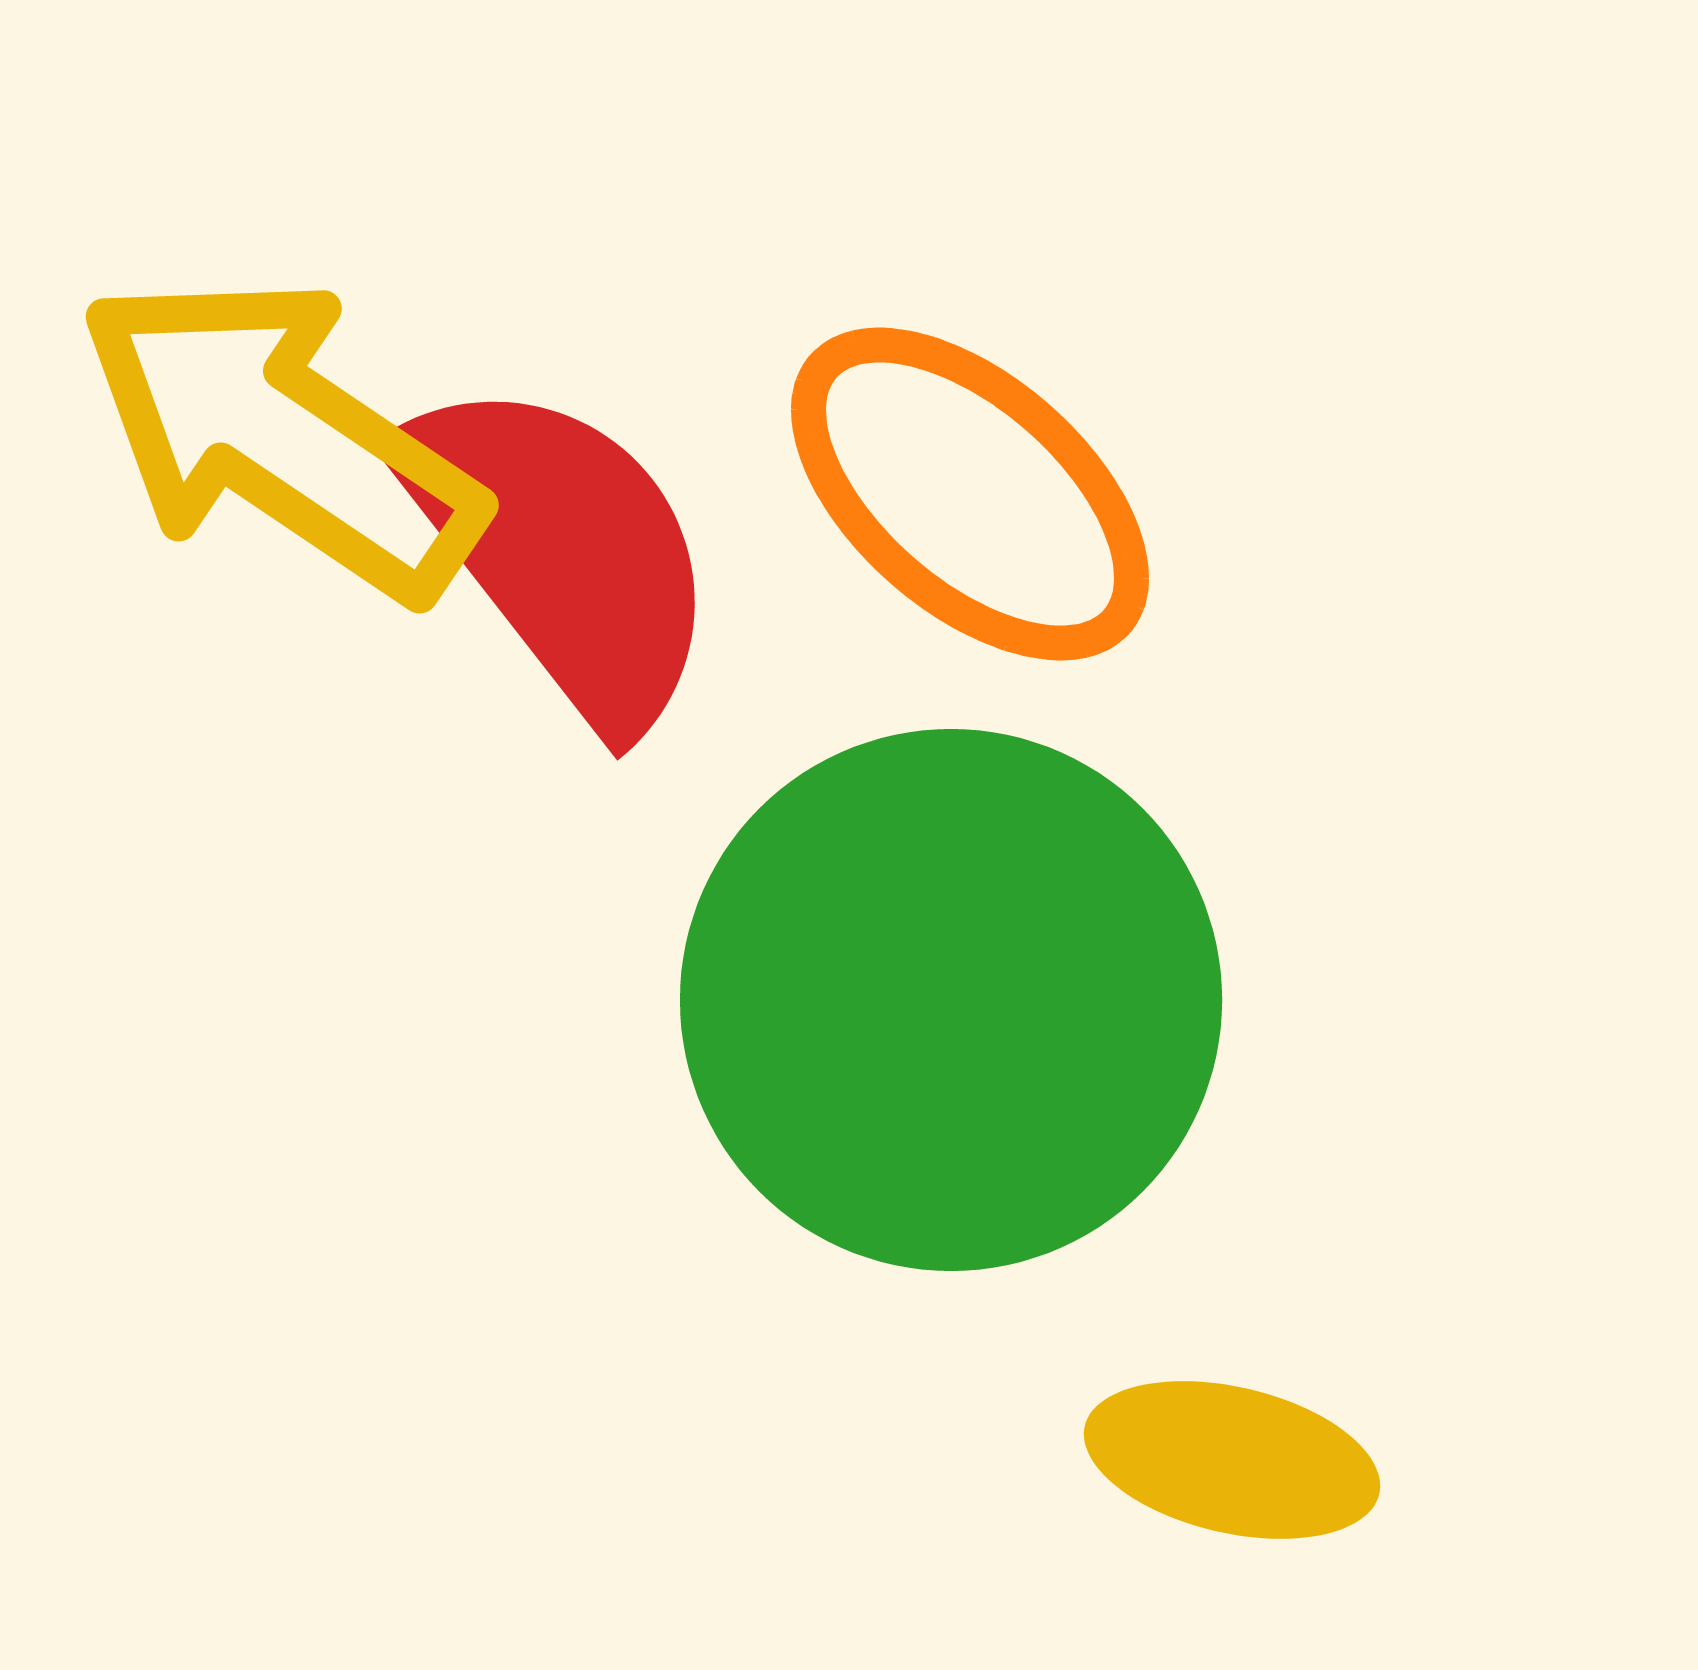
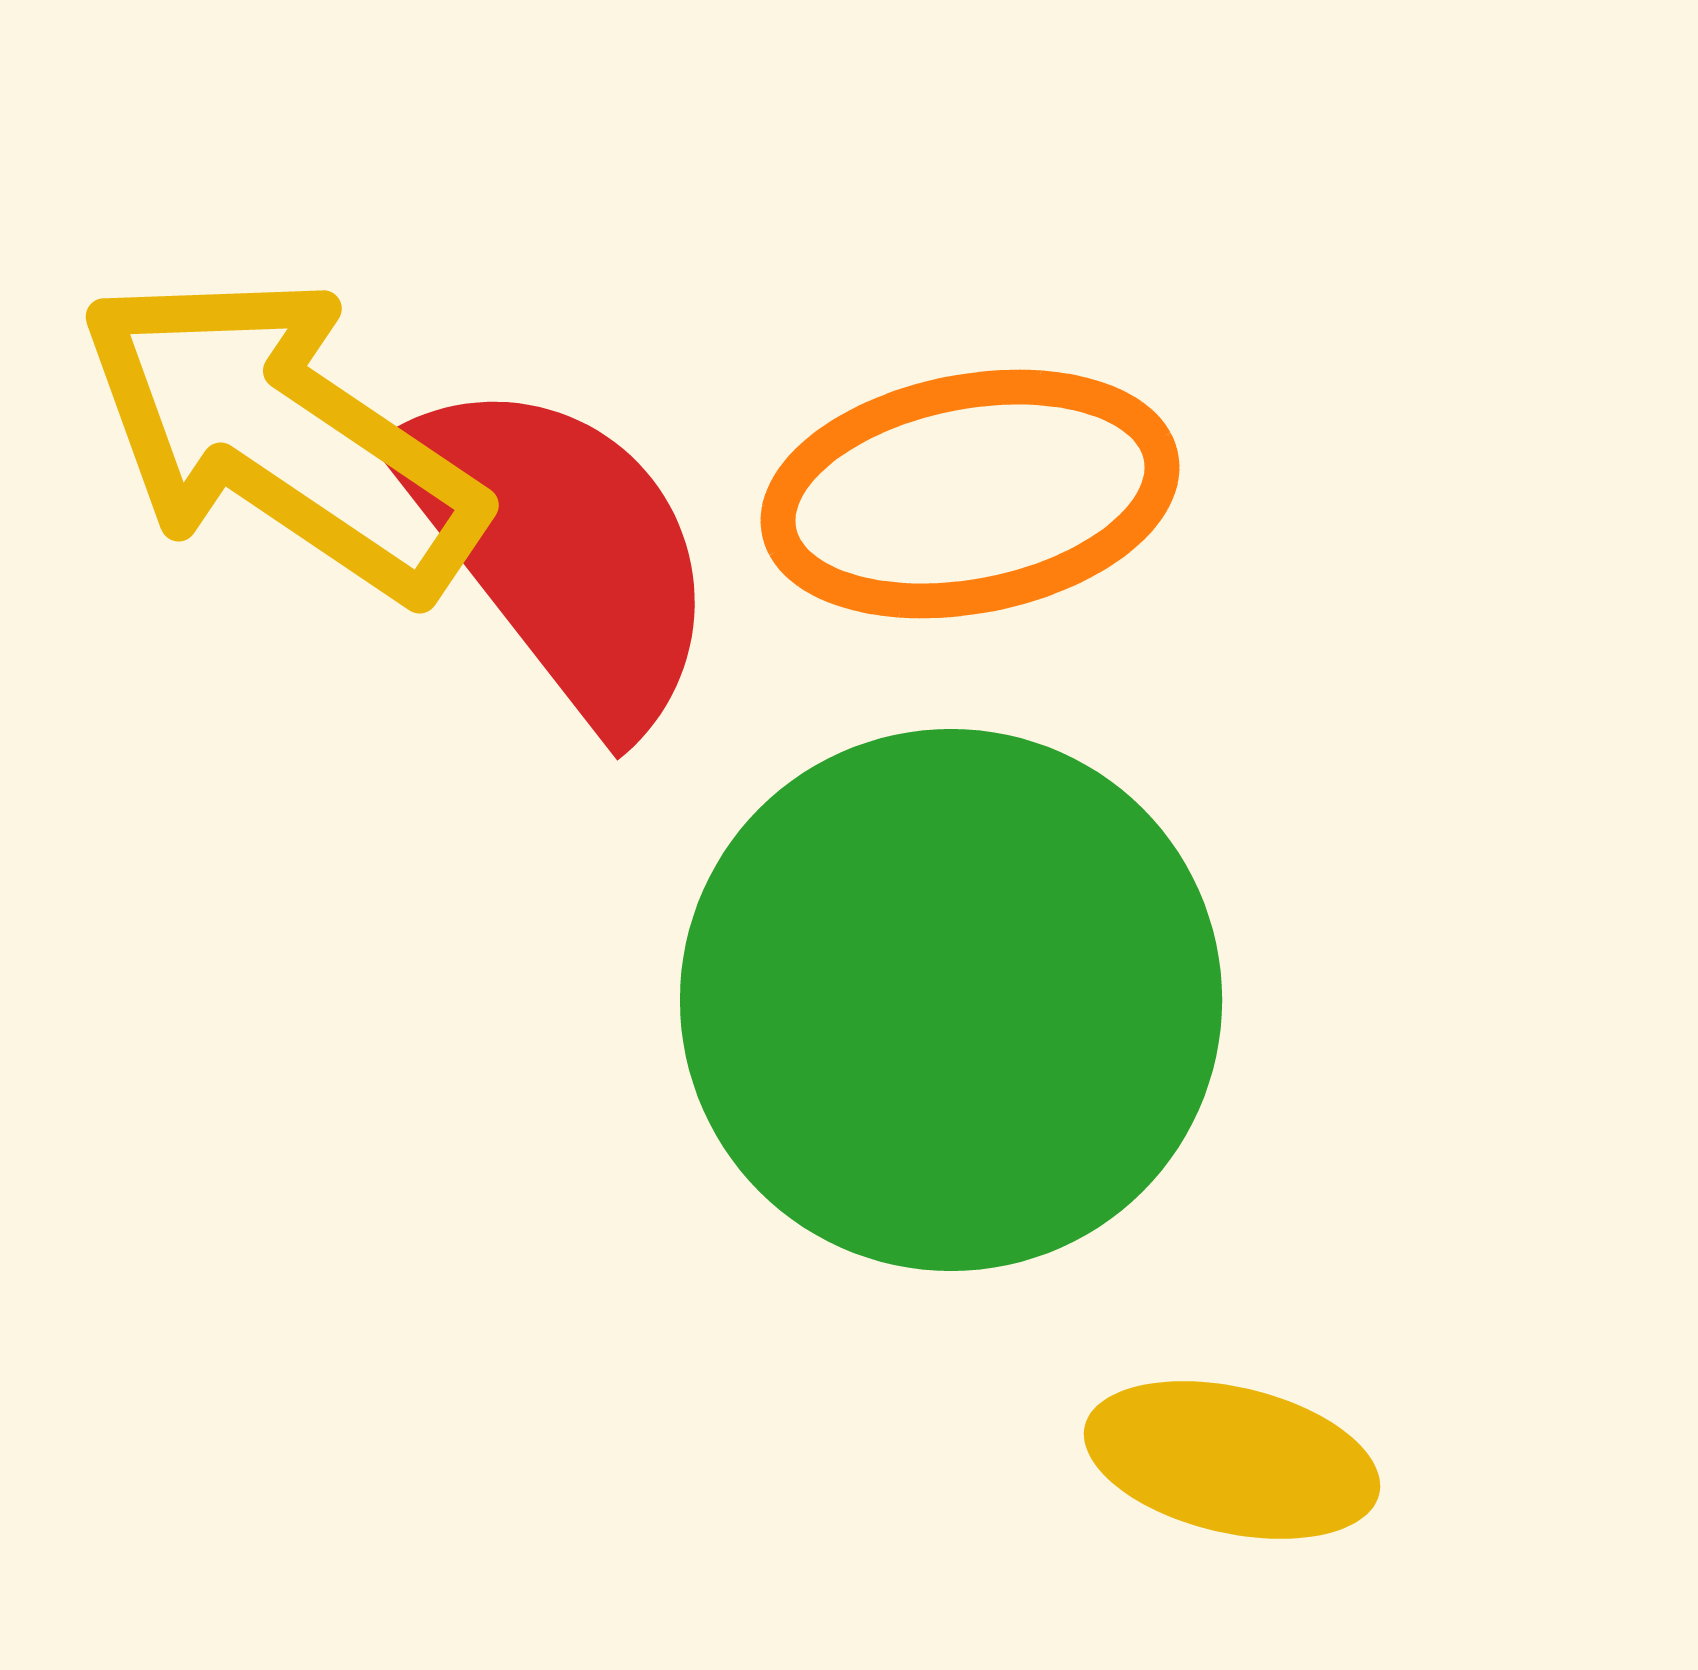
orange ellipse: rotated 52 degrees counterclockwise
